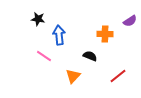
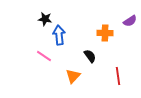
black star: moved 7 px right
orange cross: moved 1 px up
black semicircle: rotated 32 degrees clockwise
red line: rotated 60 degrees counterclockwise
